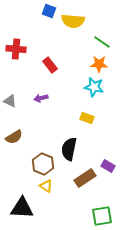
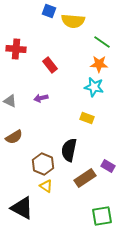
black semicircle: moved 1 px down
black triangle: rotated 25 degrees clockwise
